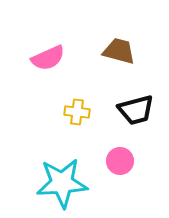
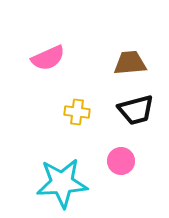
brown trapezoid: moved 11 px right, 12 px down; rotated 20 degrees counterclockwise
pink circle: moved 1 px right
